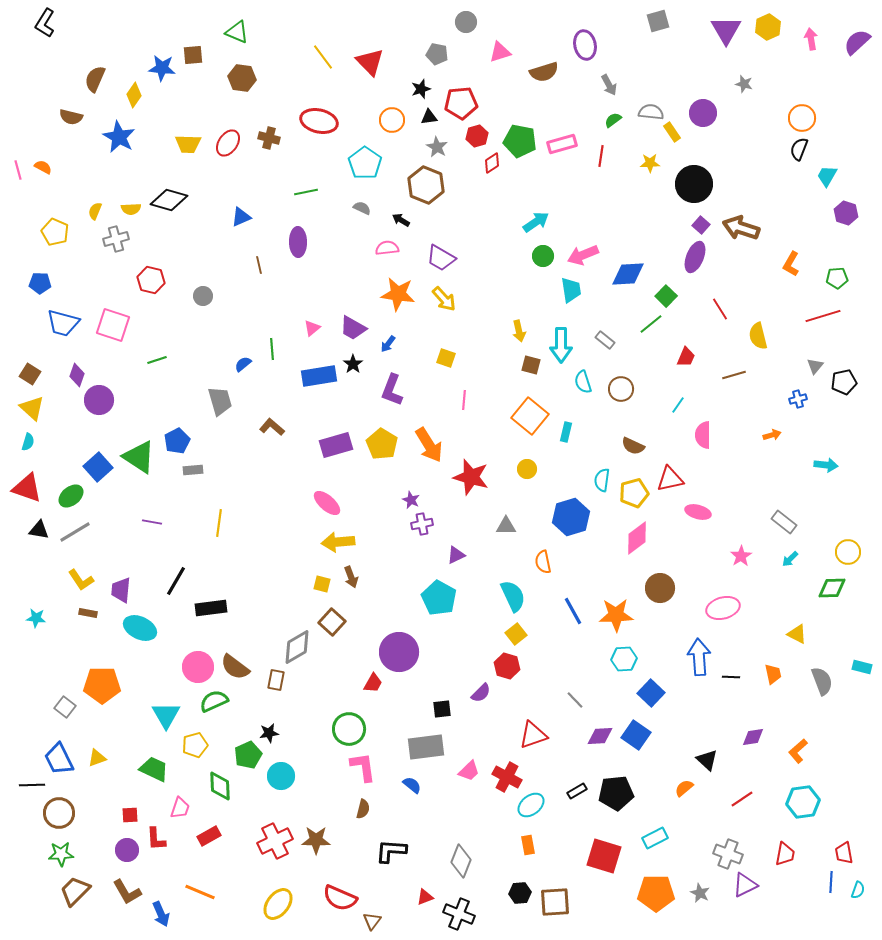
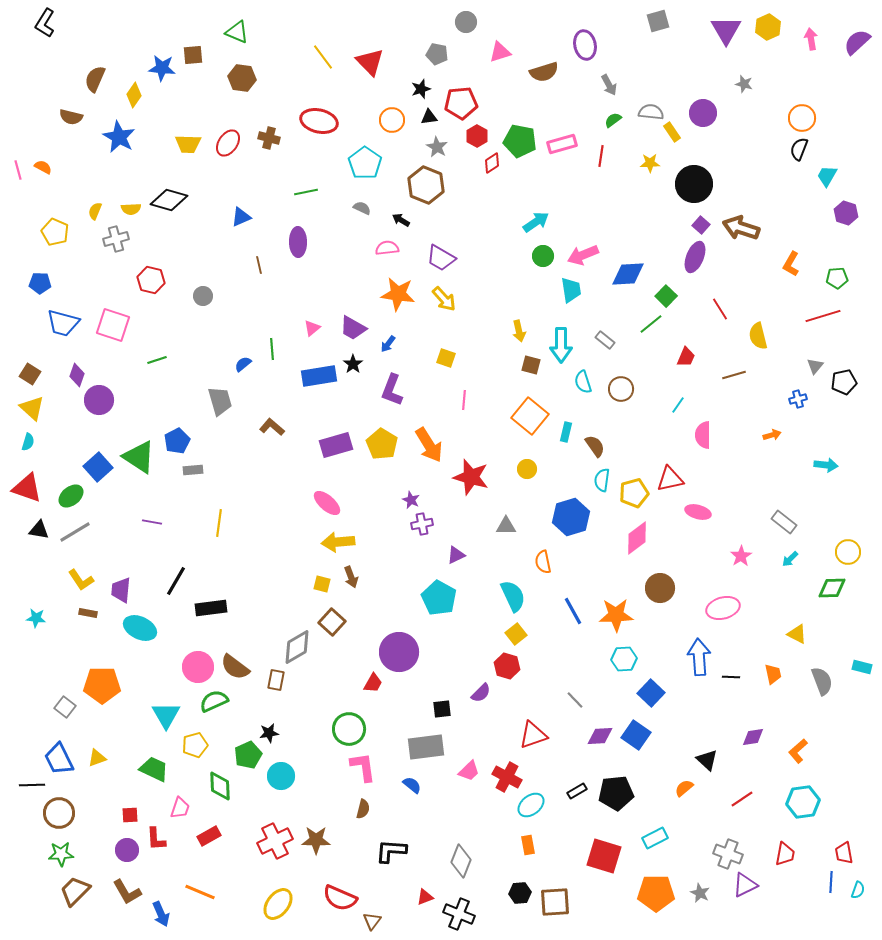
red hexagon at (477, 136): rotated 15 degrees counterclockwise
brown semicircle at (633, 446): moved 38 px left; rotated 150 degrees counterclockwise
